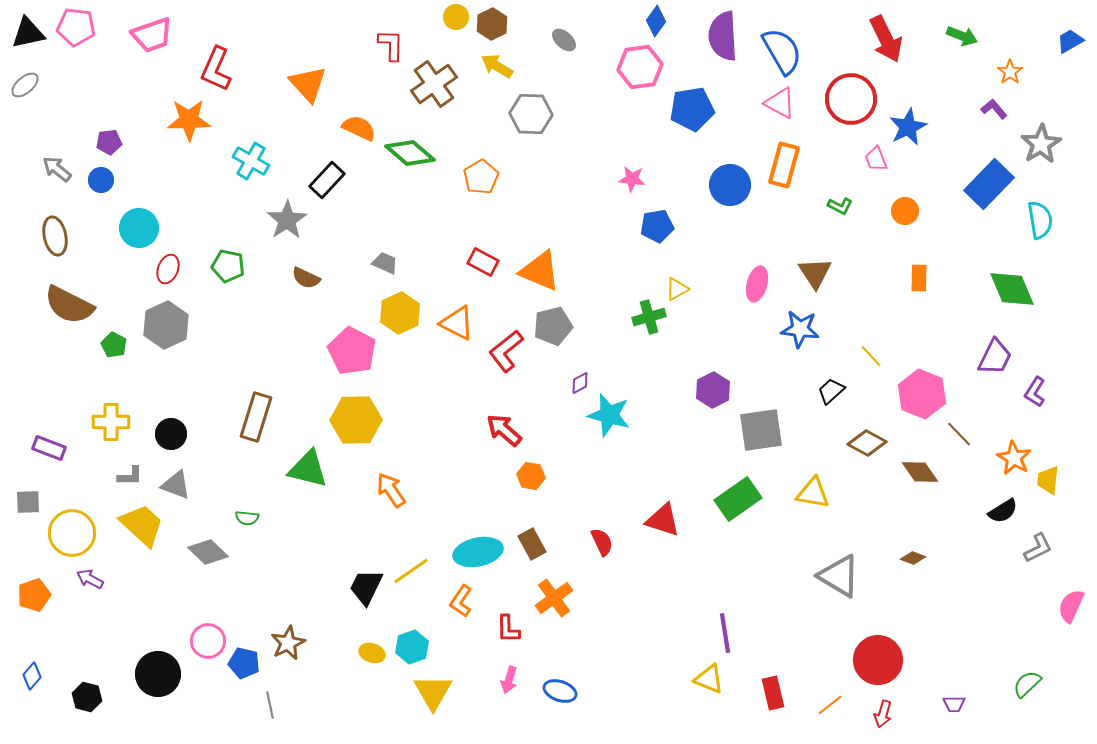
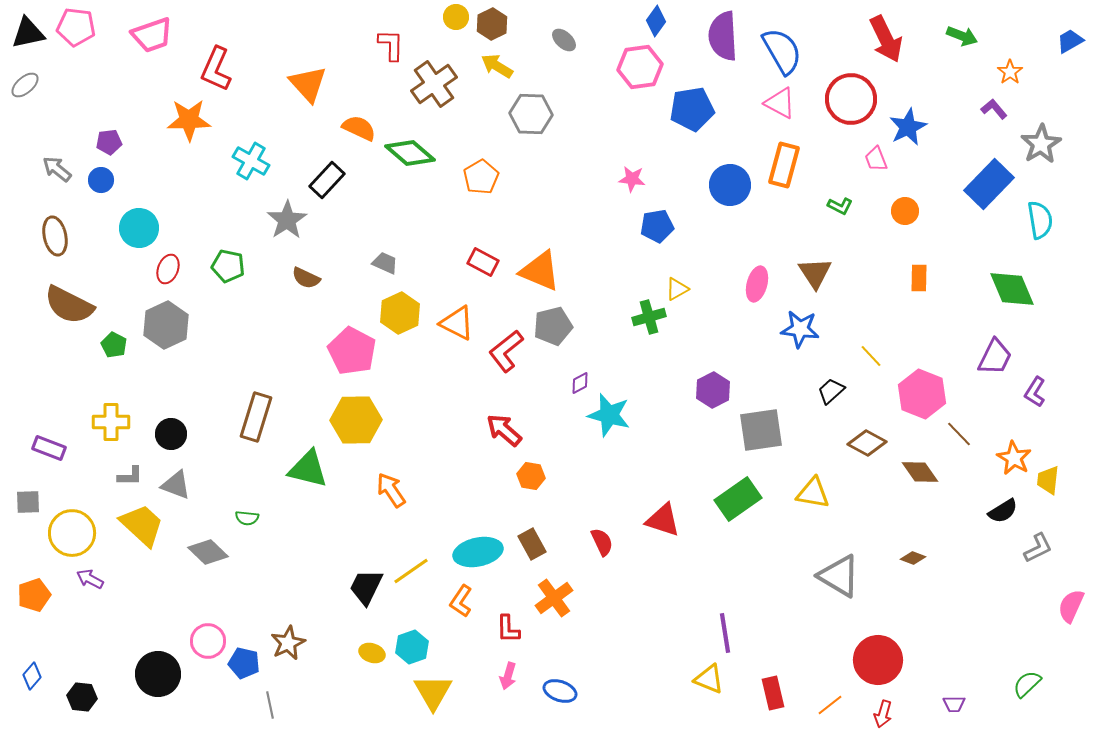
pink arrow at (509, 680): moved 1 px left, 4 px up
black hexagon at (87, 697): moved 5 px left; rotated 8 degrees counterclockwise
